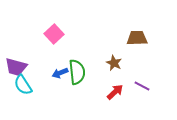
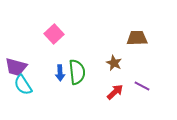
blue arrow: rotated 70 degrees counterclockwise
